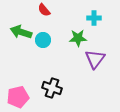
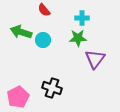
cyan cross: moved 12 px left
pink pentagon: rotated 15 degrees counterclockwise
